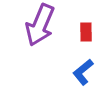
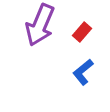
red rectangle: moved 4 px left; rotated 42 degrees clockwise
